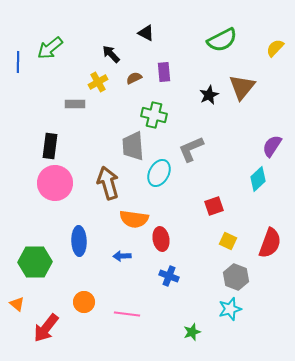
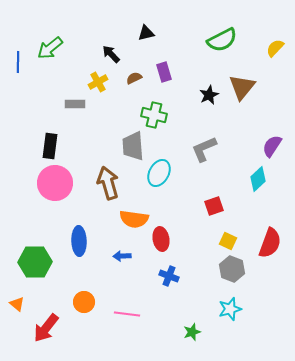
black triangle: rotated 42 degrees counterclockwise
purple rectangle: rotated 12 degrees counterclockwise
gray L-shape: moved 13 px right
gray hexagon: moved 4 px left, 8 px up
